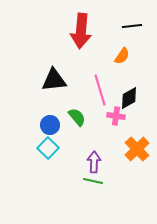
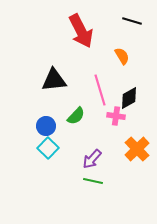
black line: moved 5 px up; rotated 24 degrees clockwise
red arrow: rotated 32 degrees counterclockwise
orange semicircle: rotated 66 degrees counterclockwise
green semicircle: moved 1 px left, 1 px up; rotated 84 degrees clockwise
blue circle: moved 4 px left, 1 px down
purple arrow: moved 2 px left, 3 px up; rotated 140 degrees counterclockwise
